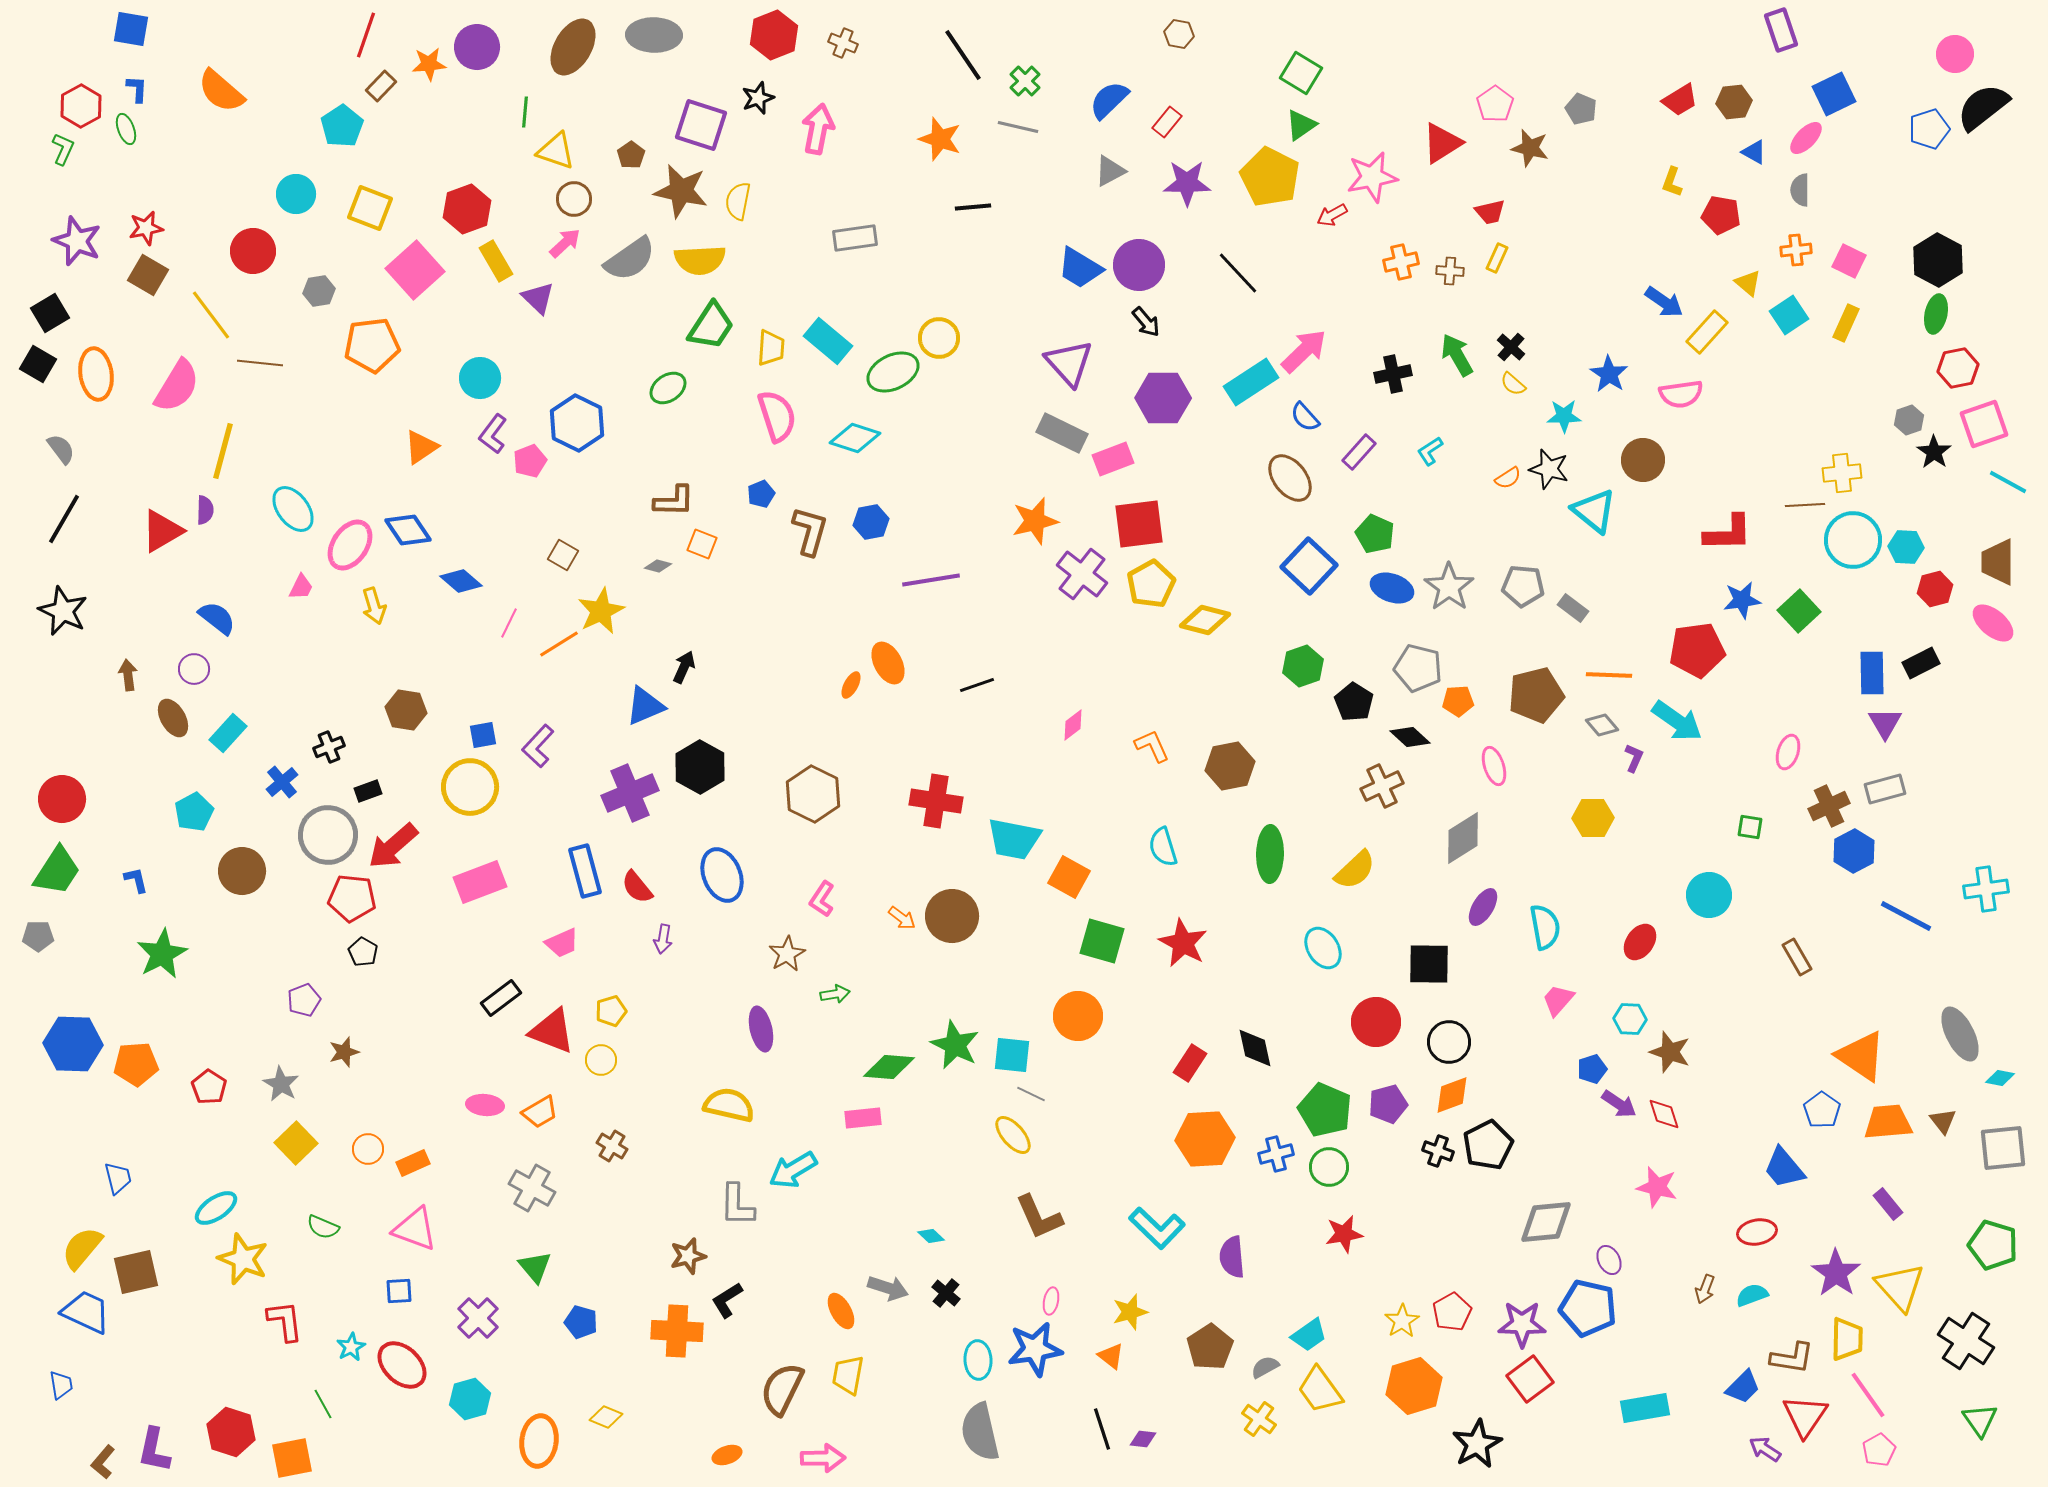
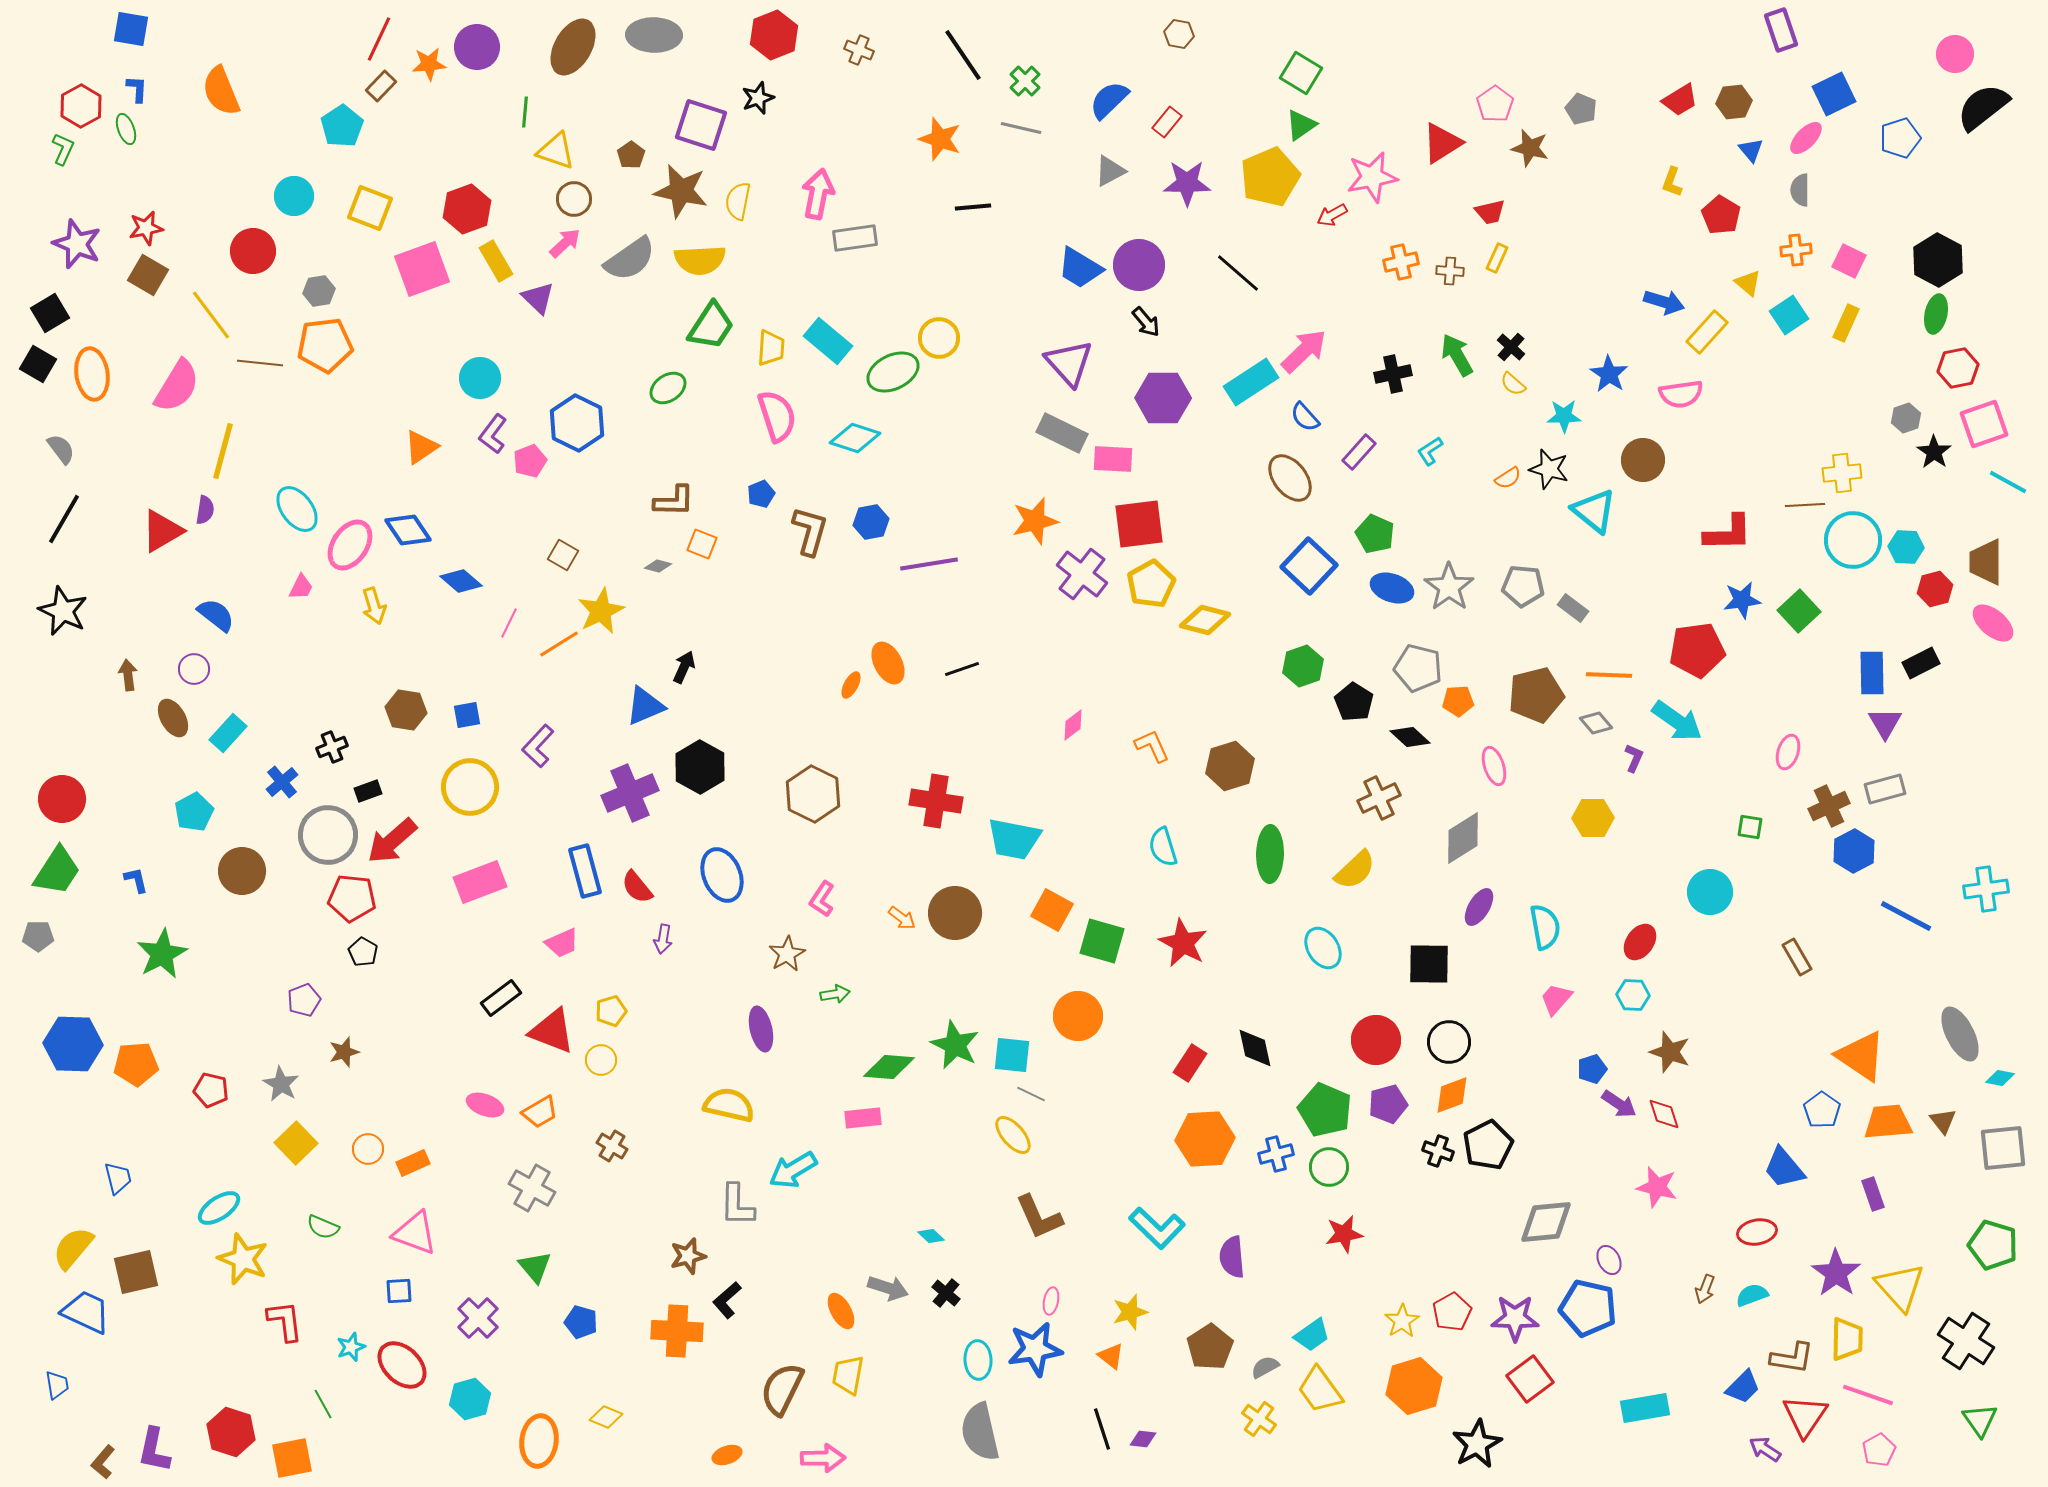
red line at (366, 35): moved 13 px right, 4 px down; rotated 6 degrees clockwise
brown cross at (843, 43): moved 16 px right, 7 px down
orange semicircle at (221, 91): rotated 27 degrees clockwise
gray line at (1018, 127): moved 3 px right, 1 px down
pink arrow at (818, 129): moved 65 px down
blue pentagon at (1929, 129): moved 29 px left, 9 px down
blue triangle at (1754, 152): moved 3 px left, 2 px up; rotated 20 degrees clockwise
yellow pentagon at (1270, 177): rotated 22 degrees clockwise
cyan circle at (296, 194): moved 2 px left, 2 px down
red pentagon at (1721, 215): rotated 21 degrees clockwise
purple star at (77, 241): moved 3 px down
pink square at (415, 270): moved 7 px right, 1 px up; rotated 22 degrees clockwise
black line at (1238, 273): rotated 6 degrees counterclockwise
blue arrow at (1664, 302): rotated 18 degrees counterclockwise
orange pentagon at (372, 345): moved 47 px left
orange ellipse at (96, 374): moved 4 px left
gray hexagon at (1909, 420): moved 3 px left, 2 px up
pink rectangle at (1113, 459): rotated 24 degrees clockwise
cyan ellipse at (293, 509): moved 4 px right
purple semicircle at (205, 510): rotated 8 degrees clockwise
brown trapezoid at (1998, 562): moved 12 px left
purple line at (931, 580): moved 2 px left, 16 px up
blue semicircle at (217, 618): moved 1 px left, 3 px up
black line at (977, 685): moved 15 px left, 16 px up
gray diamond at (1602, 725): moved 6 px left, 2 px up
blue square at (483, 735): moved 16 px left, 20 px up
black cross at (329, 747): moved 3 px right
brown hexagon at (1230, 766): rotated 6 degrees counterclockwise
brown cross at (1382, 786): moved 3 px left, 12 px down
red arrow at (393, 846): moved 1 px left, 5 px up
orange square at (1069, 877): moved 17 px left, 33 px down
cyan circle at (1709, 895): moved 1 px right, 3 px up
purple ellipse at (1483, 907): moved 4 px left
brown circle at (952, 916): moved 3 px right, 3 px up
pink trapezoid at (1558, 1000): moved 2 px left, 1 px up
cyan hexagon at (1630, 1019): moved 3 px right, 24 px up
red circle at (1376, 1022): moved 18 px down
red pentagon at (209, 1087): moved 2 px right, 3 px down; rotated 20 degrees counterclockwise
pink ellipse at (485, 1105): rotated 15 degrees clockwise
purple rectangle at (1888, 1204): moved 15 px left, 10 px up; rotated 20 degrees clockwise
cyan ellipse at (216, 1208): moved 3 px right
pink triangle at (415, 1229): moved 4 px down
yellow semicircle at (82, 1248): moved 9 px left
black L-shape at (727, 1300): rotated 9 degrees counterclockwise
purple star at (1522, 1324): moved 7 px left, 6 px up
cyan trapezoid at (1309, 1335): moved 3 px right
cyan star at (351, 1347): rotated 8 degrees clockwise
blue trapezoid at (61, 1385): moved 4 px left
pink line at (1868, 1395): rotated 36 degrees counterclockwise
